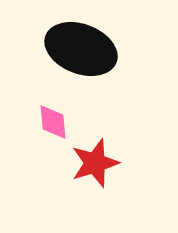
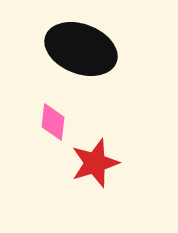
pink diamond: rotated 12 degrees clockwise
